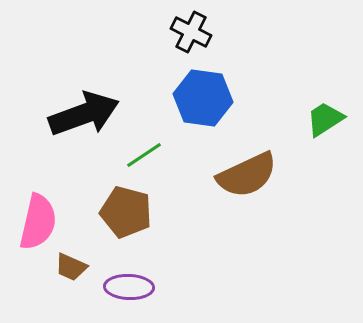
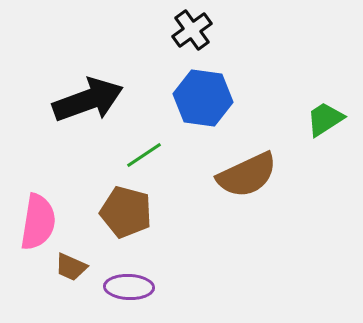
black cross: moved 1 px right, 2 px up; rotated 27 degrees clockwise
black arrow: moved 4 px right, 14 px up
pink semicircle: rotated 4 degrees counterclockwise
